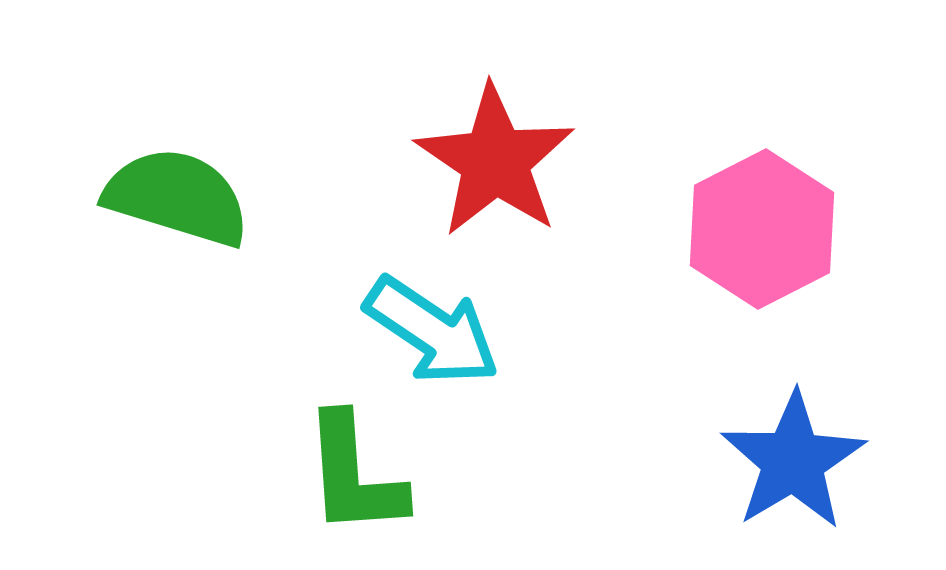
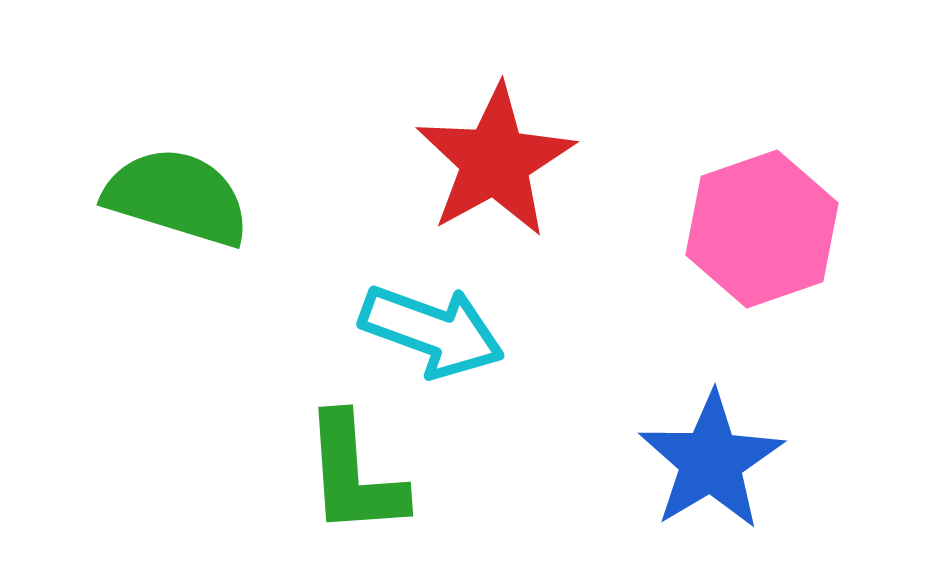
red star: rotated 9 degrees clockwise
pink hexagon: rotated 8 degrees clockwise
cyan arrow: rotated 14 degrees counterclockwise
blue star: moved 82 px left
